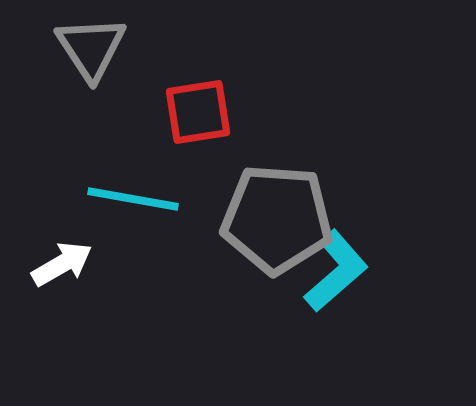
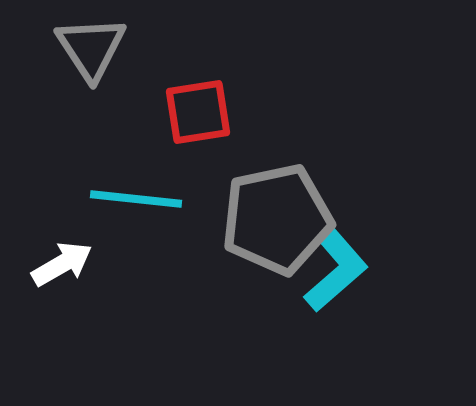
cyan line: moved 3 px right; rotated 4 degrees counterclockwise
gray pentagon: rotated 16 degrees counterclockwise
